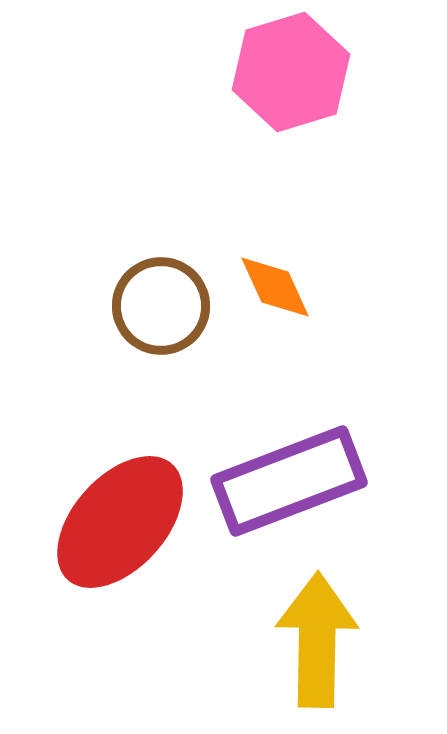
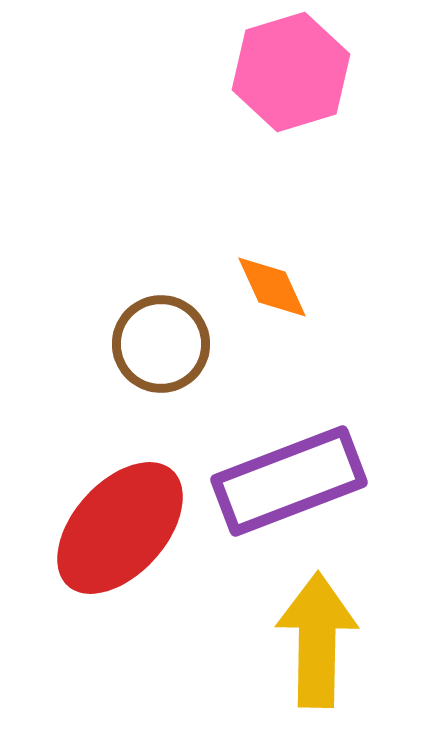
orange diamond: moved 3 px left
brown circle: moved 38 px down
red ellipse: moved 6 px down
